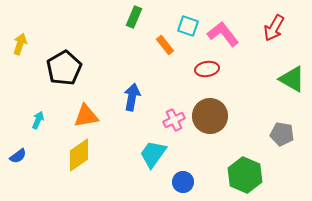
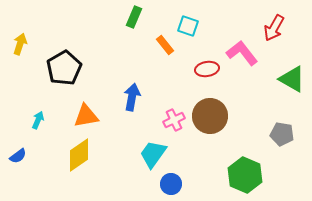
pink L-shape: moved 19 px right, 19 px down
blue circle: moved 12 px left, 2 px down
